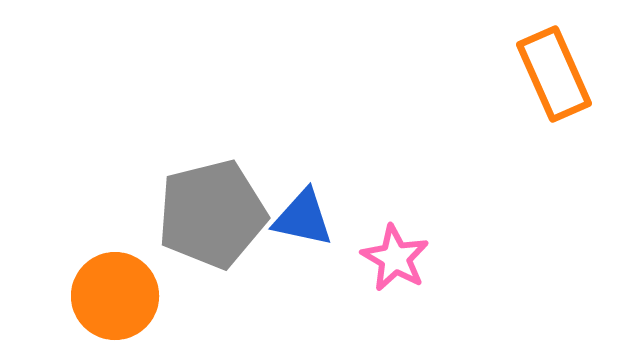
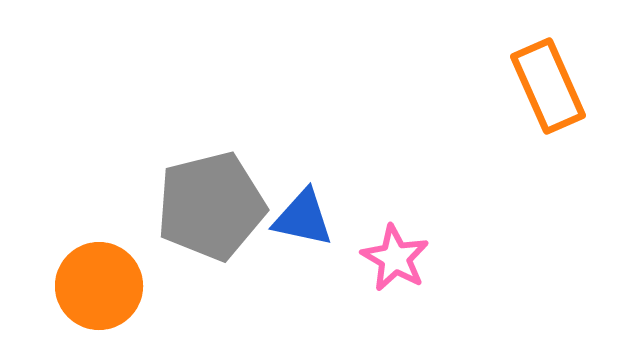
orange rectangle: moved 6 px left, 12 px down
gray pentagon: moved 1 px left, 8 px up
orange circle: moved 16 px left, 10 px up
